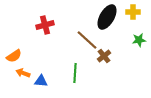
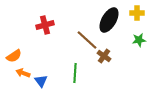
yellow cross: moved 4 px right, 1 px down
black ellipse: moved 2 px right, 3 px down
brown cross: rotated 16 degrees counterclockwise
blue triangle: rotated 48 degrees clockwise
